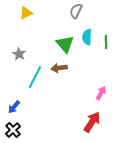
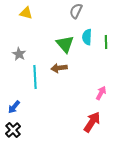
yellow triangle: rotated 40 degrees clockwise
cyan line: rotated 30 degrees counterclockwise
